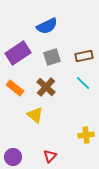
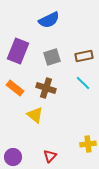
blue semicircle: moved 2 px right, 6 px up
purple rectangle: moved 2 px up; rotated 35 degrees counterclockwise
brown cross: moved 1 px down; rotated 24 degrees counterclockwise
yellow cross: moved 2 px right, 9 px down
